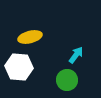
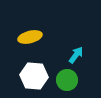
white hexagon: moved 15 px right, 9 px down
